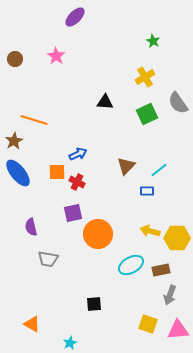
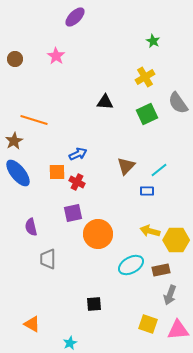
yellow hexagon: moved 1 px left, 2 px down
gray trapezoid: rotated 80 degrees clockwise
